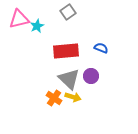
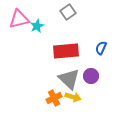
blue semicircle: rotated 88 degrees counterclockwise
orange cross: rotated 28 degrees clockwise
